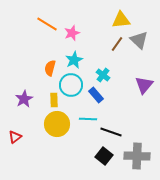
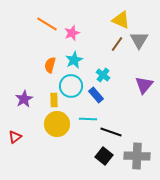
yellow triangle: rotated 30 degrees clockwise
gray triangle: rotated 18 degrees clockwise
orange semicircle: moved 3 px up
cyan circle: moved 1 px down
